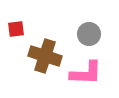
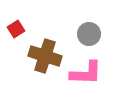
red square: rotated 24 degrees counterclockwise
